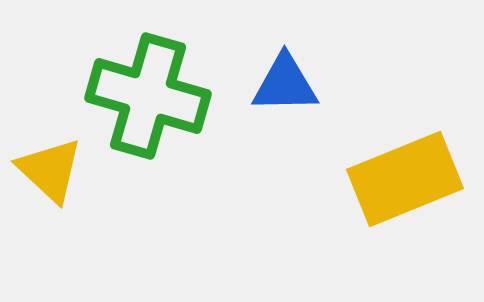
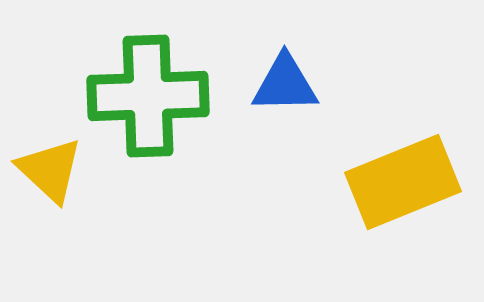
green cross: rotated 18 degrees counterclockwise
yellow rectangle: moved 2 px left, 3 px down
